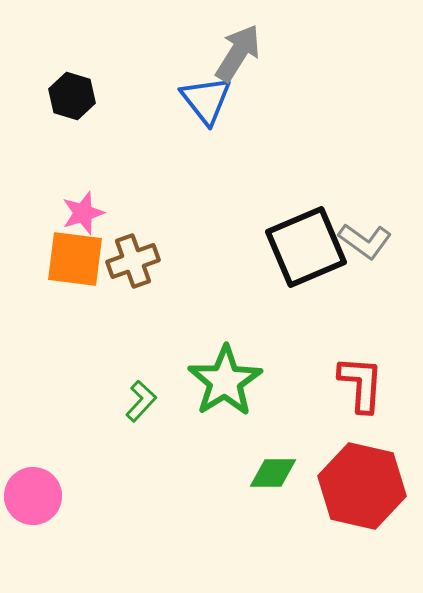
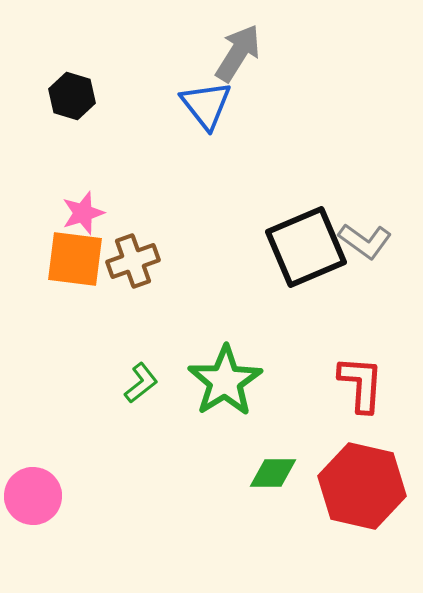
blue triangle: moved 5 px down
green L-shape: moved 18 px up; rotated 9 degrees clockwise
